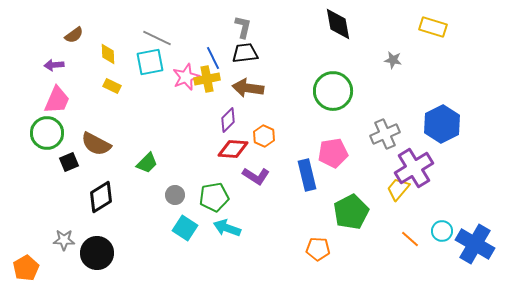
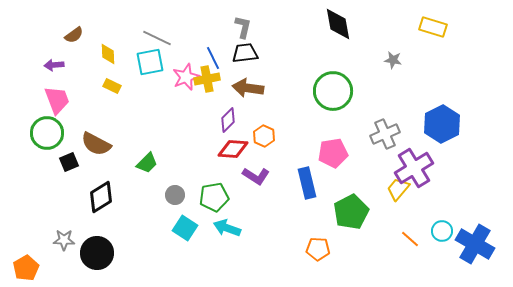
pink trapezoid at (57, 100): rotated 44 degrees counterclockwise
blue rectangle at (307, 175): moved 8 px down
